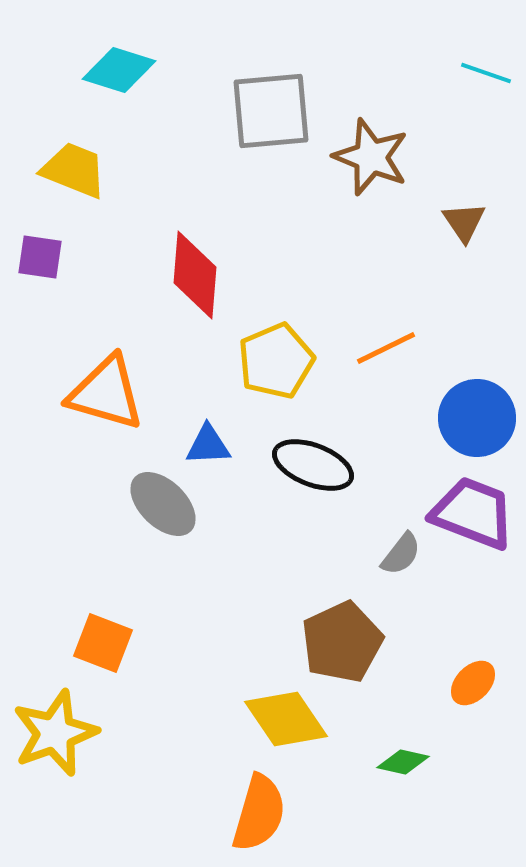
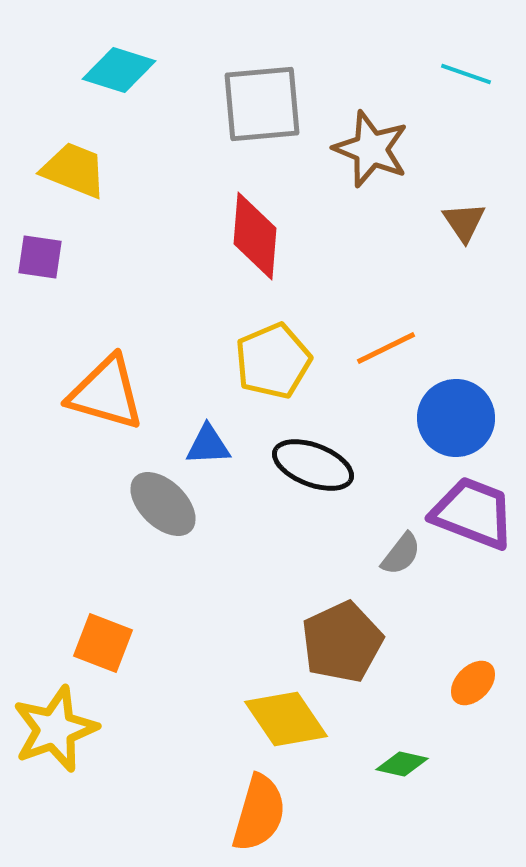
cyan line: moved 20 px left, 1 px down
gray square: moved 9 px left, 7 px up
brown star: moved 8 px up
red diamond: moved 60 px right, 39 px up
yellow pentagon: moved 3 px left
blue circle: moved 21 px left
yellow star: moved 4 px up
green diamond: moved 1 px left, 2 px down
